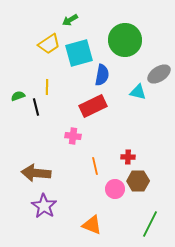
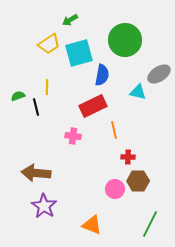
orange line: moved 19 px right, 36 px up
